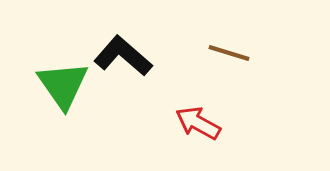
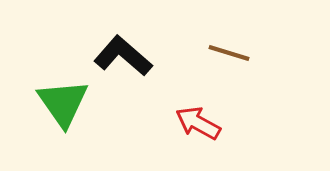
green triangle: moved 18 px down
